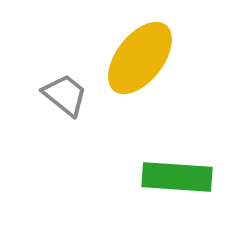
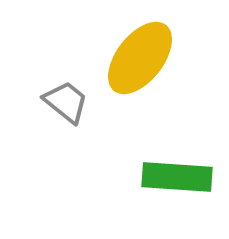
gray trapezoid: moved 1 px right, 7 px down
